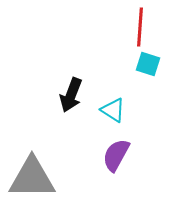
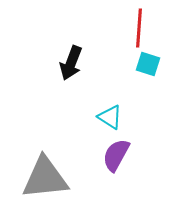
red line: moved 1 px left, 1 px down
black arrow: moved 32 px up
cyan triangle: moved 3 px left, 7 px down
gray triangle: moved 13 px right; rotated 6 degrees counterclockwise
